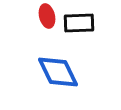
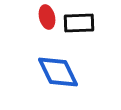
red ellipse: moved 1 px down
